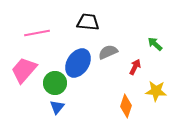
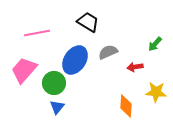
black trapezoid: rotated 25 degrees clockwise
green arrow: rotated 91 degrees counterclockwise
blue ellipse: moved 3 px left, 3 px up
red arrow: rotated 126 degrees counterclockwise
green circle: moved 1 px left
yellow star: moved 1 px down
orange diamond: rotated 15 degrees counterclockwise
